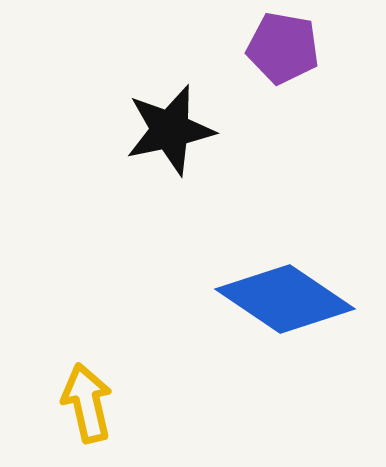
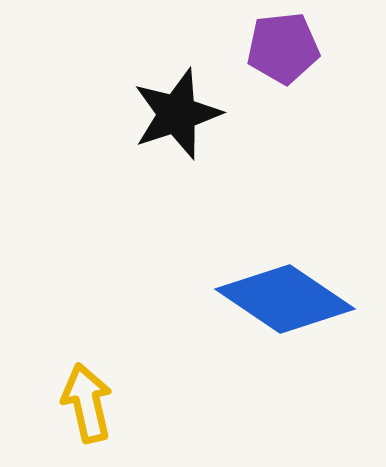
purple pentagon: rotated 16 degrees counterclockwise
black star: moved 7 px right, 16 px up; rotated 6 degrees counterclockwise
